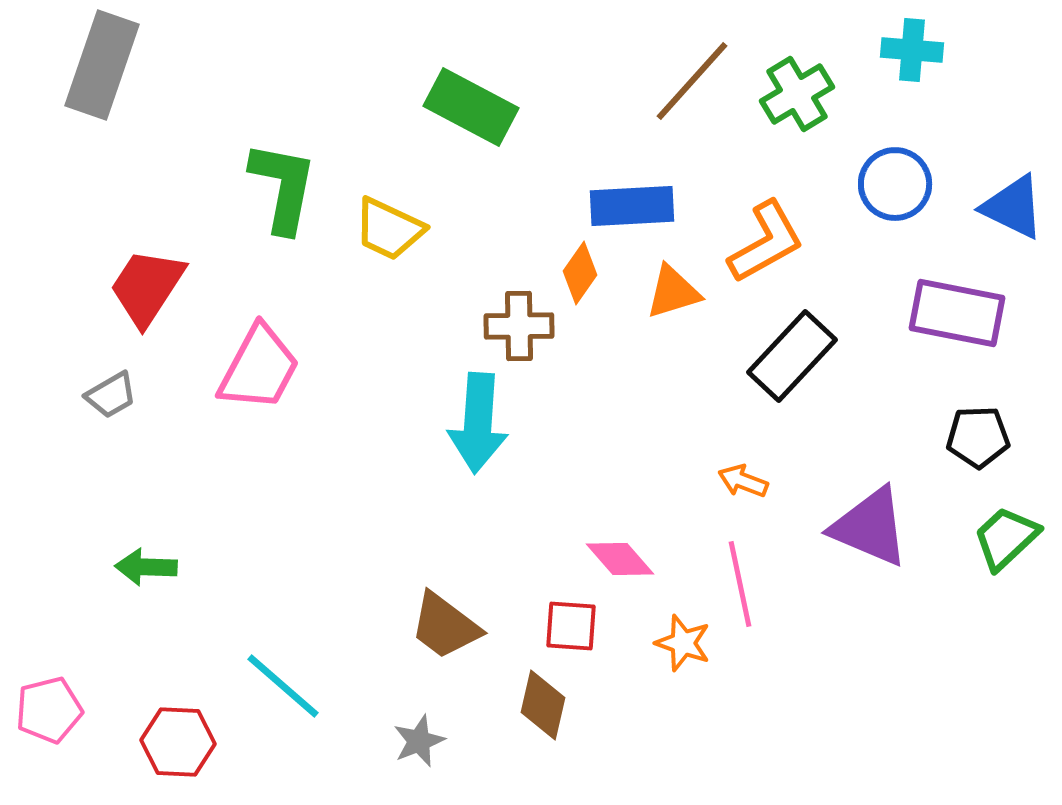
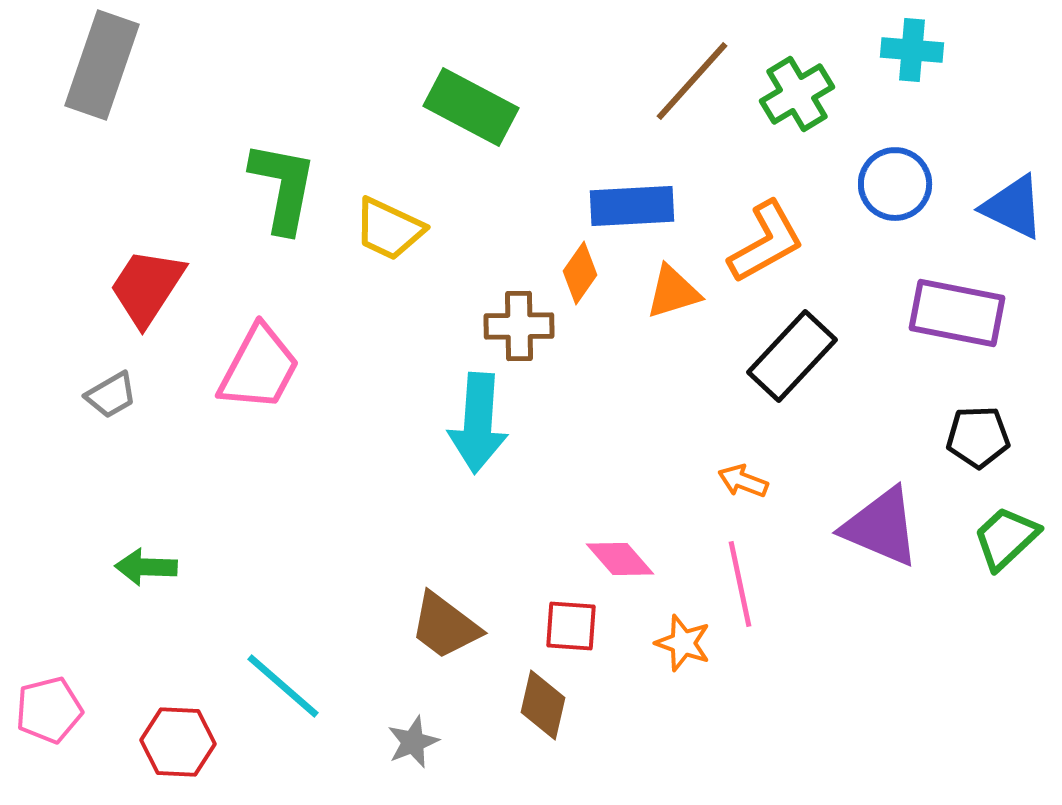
purple triangle: moved 11 px right
gray star: moved 6 px left, 1 px down
